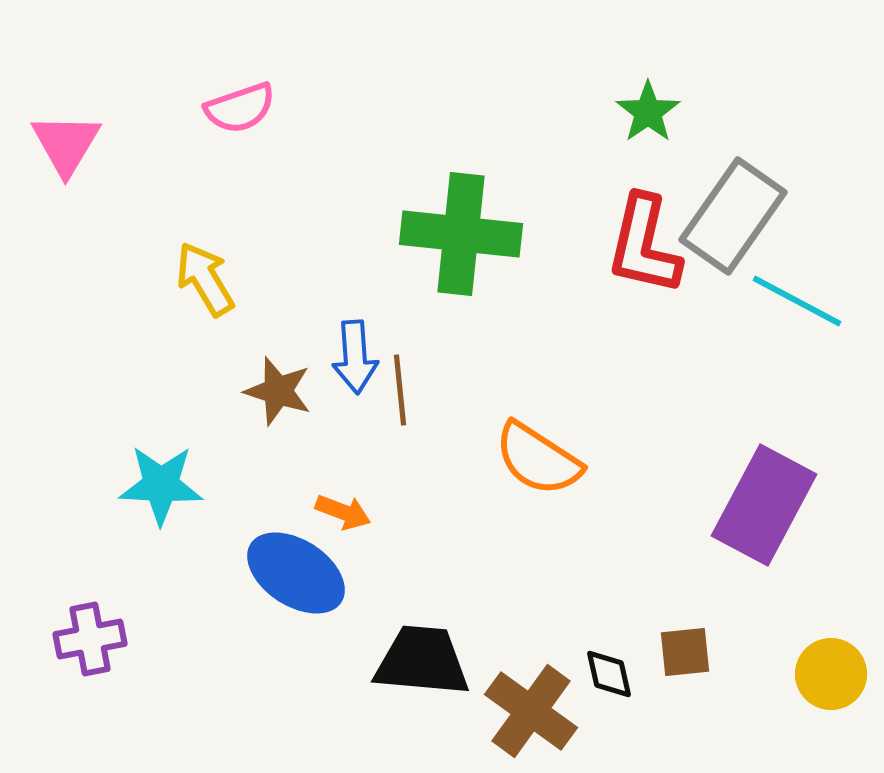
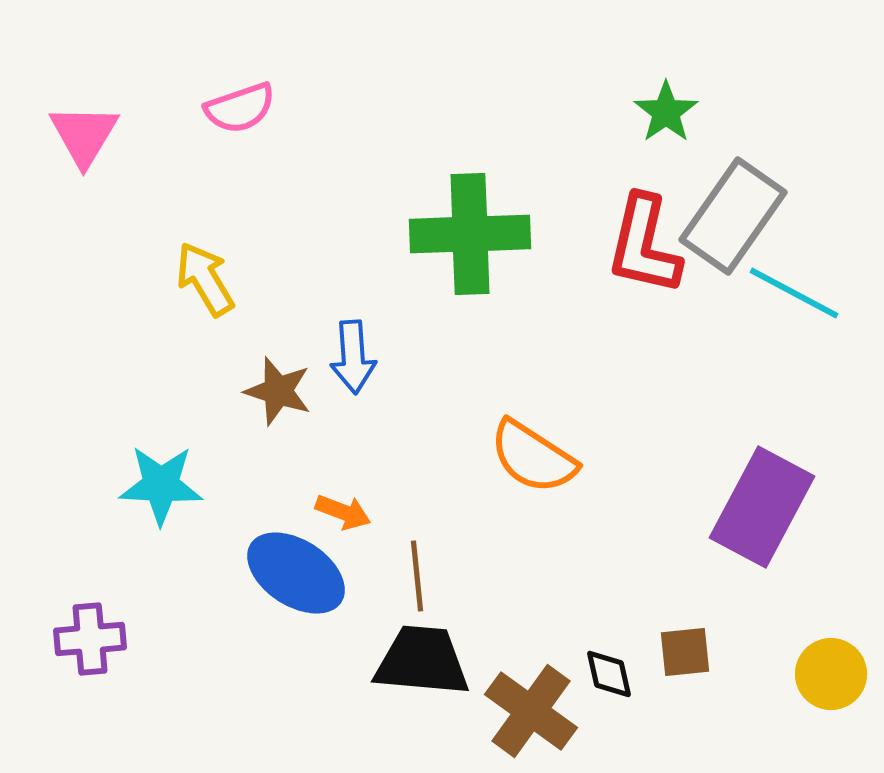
green star: moved 18 px right
pink triangle: moved 18 px right, 9 px up
green cross: moved 9 px right; rotated 8 degrees counterclockwise
cyan line: moved 3 px left, 8 px up
blue arrow: moved 2 px left
brown line: moved 17 px right, 186 px down
orange semicircle: moved 5 px left, 2 px up
purple rectangle: moved 2 px left, 2 px down
purple cross: rotated 6 degrees clockwise
